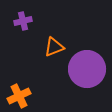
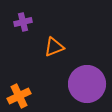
purple cross: moved 1 px down
purple circle: moved 15 px down
